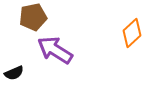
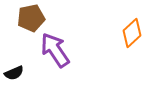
brown pentagon: moved 2 px left, 1 px down
purple arrow: rotated 24 degrees clockwise
